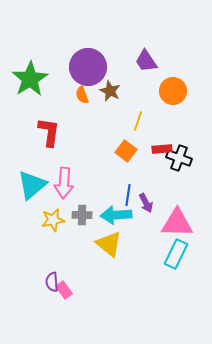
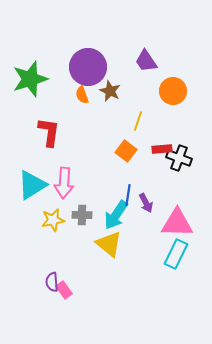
green star: rotated 15 degrees clockwise
cyan triangle: rotated 8 degrees clockwise
cyan arrow: rotated 52 degrees counterclockwise
